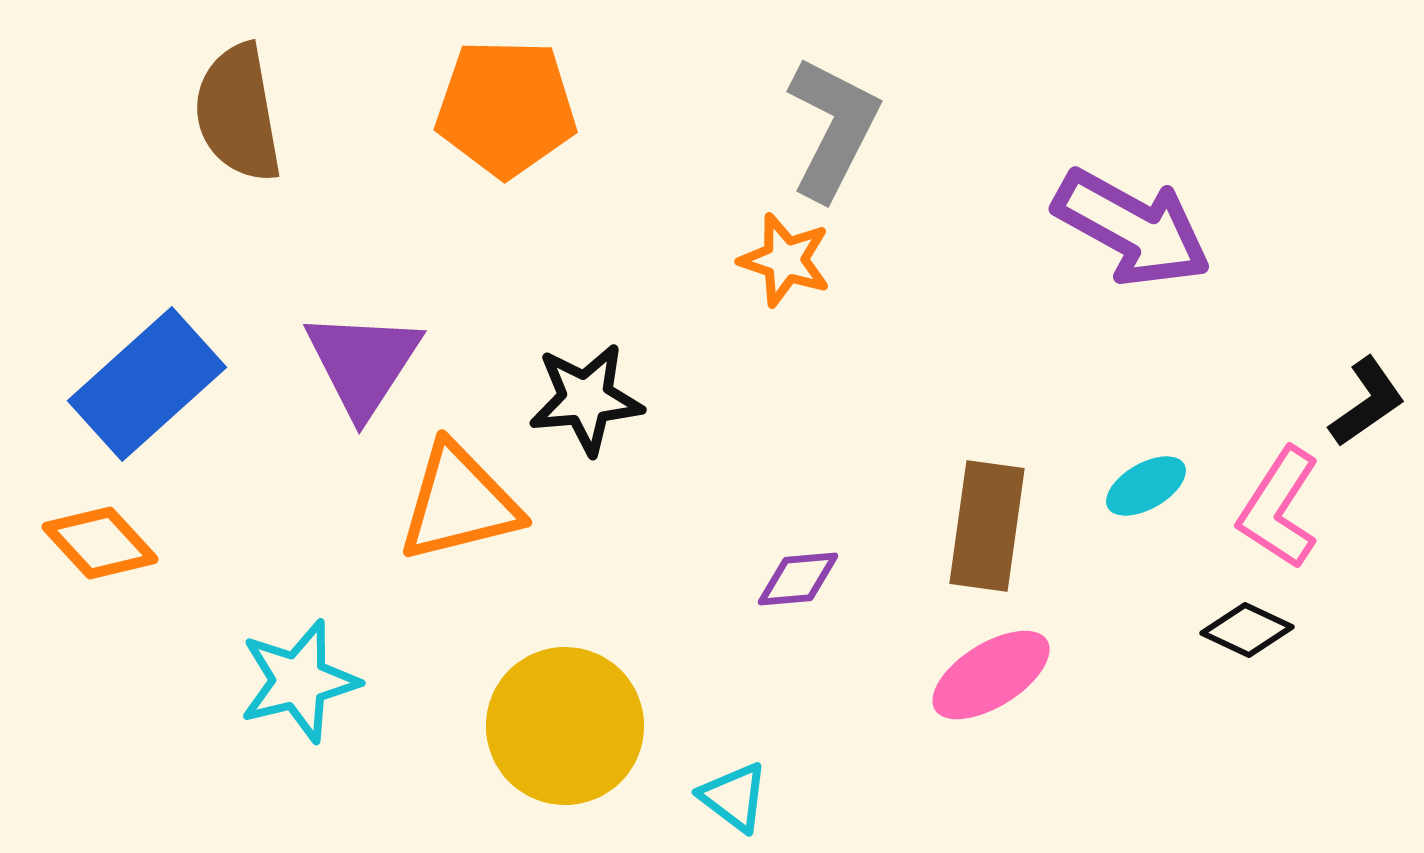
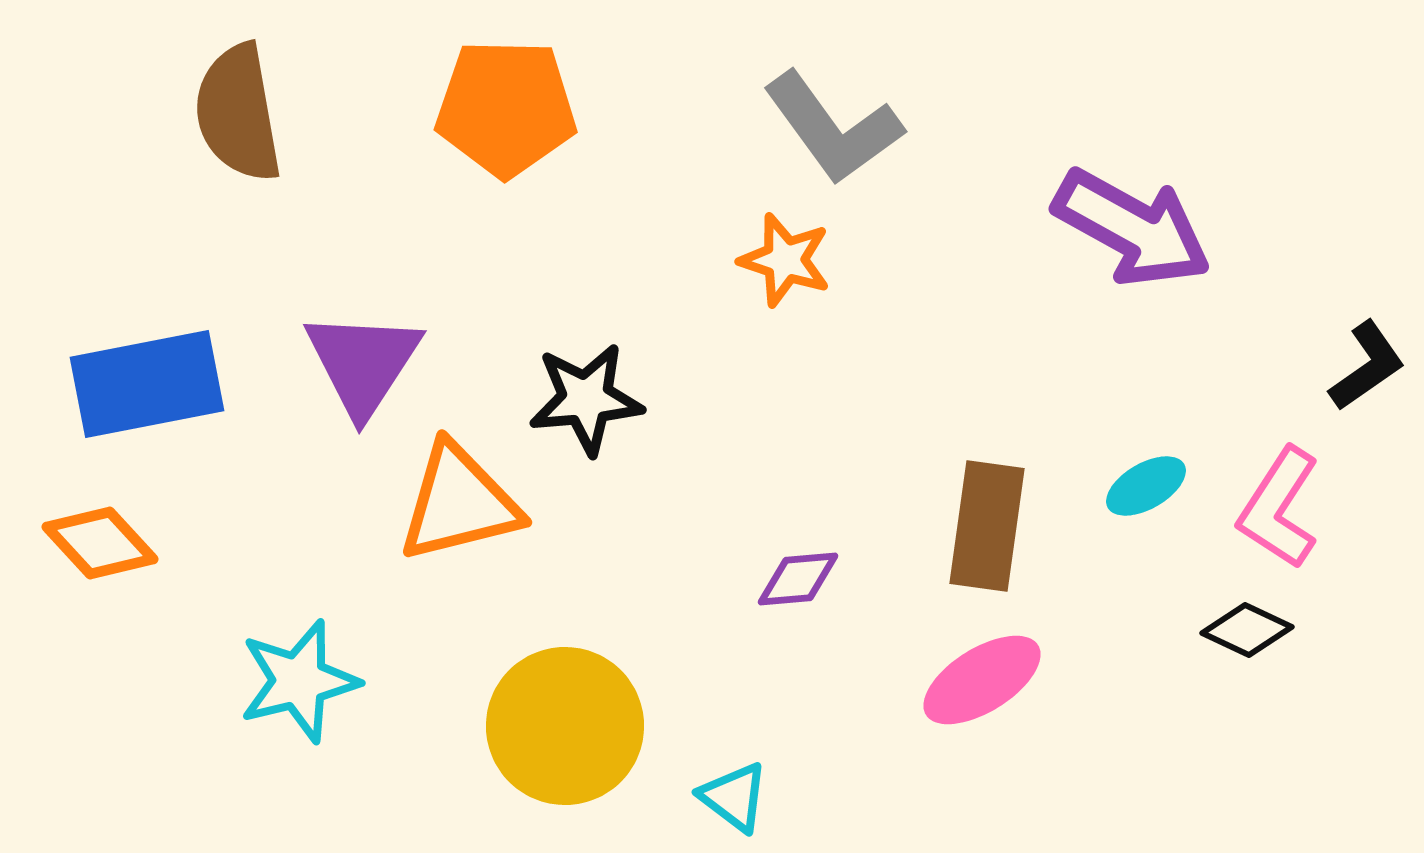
gray L-shape: rotated 117 degrees clockwise
blue rectangle: rotated 31 degrees clockwise
black L-shape: moved 36 px up
pink ellipse: moved 9 px left, 5 px down
